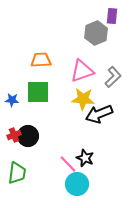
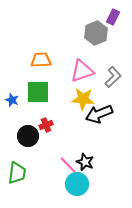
purple rectangle: moved 1 px right, 1 px down; rotated 21 degrees clockwise
blue star: rotated 16 degrees clockwise
red cross: moved 32 px right, 10 px up
black star: moved 4 px down
pink line: moved 1 px down
